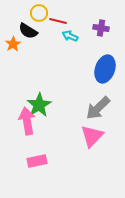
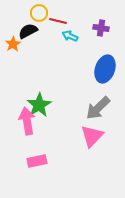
black semicircle: rotated 120 degrees clockwise
